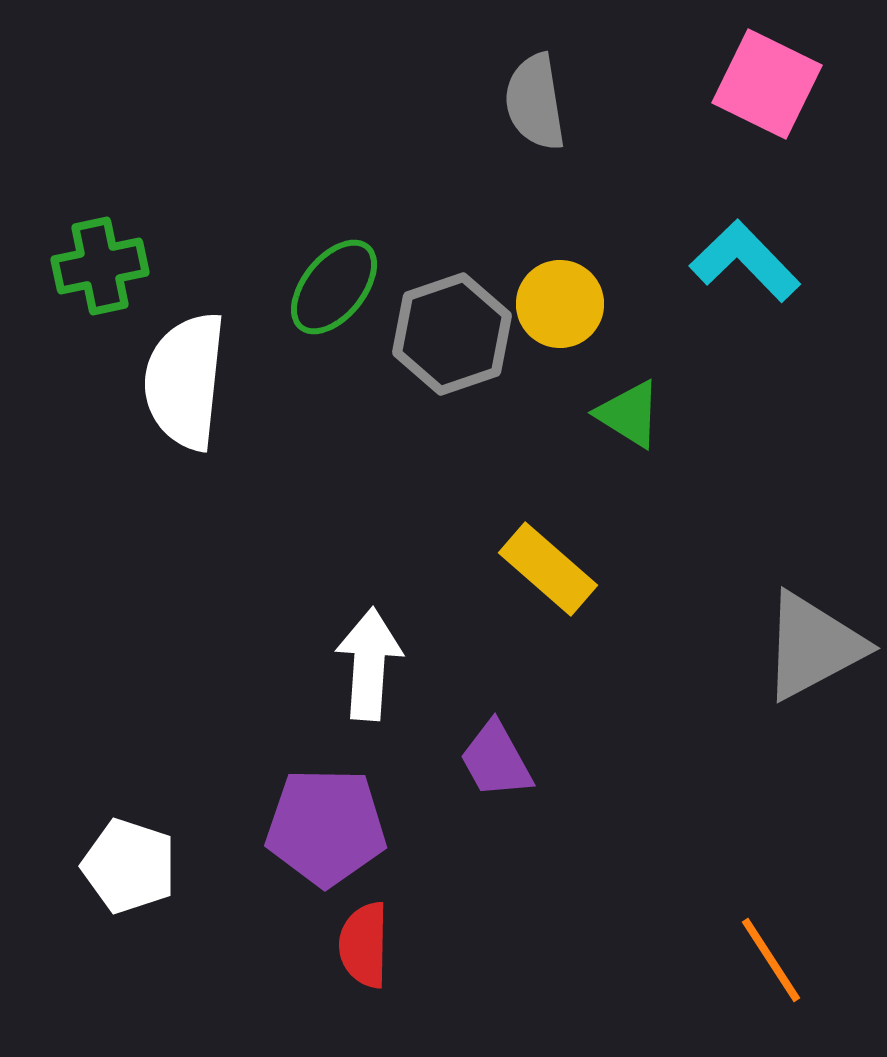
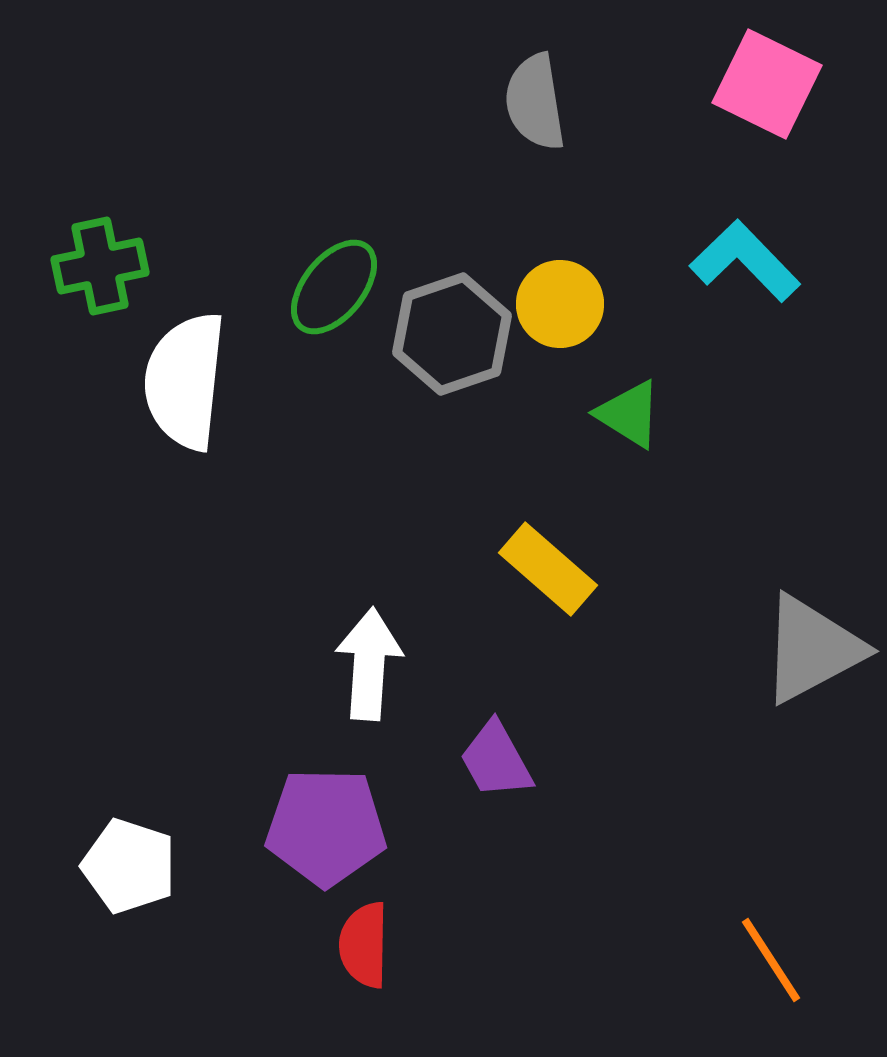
gray triangle: moved 1 px left, 3 px down
